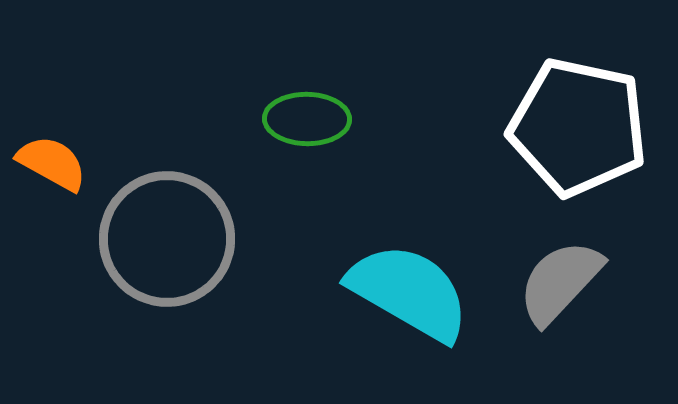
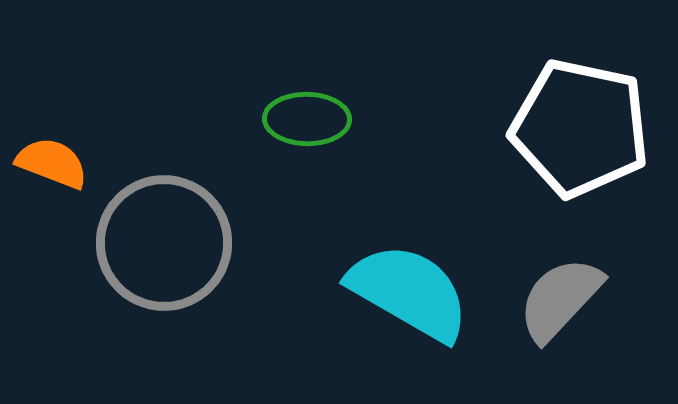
white pentagon: moved 2 px right, 1 px down
orange semicircle: rotated 8 degrees counterclockwise
gray circle: moved 3 px left, 4 px down
gray semicircle: moved 17 px down
